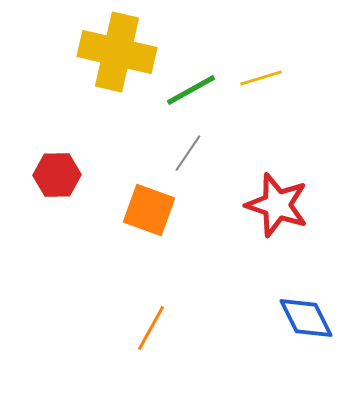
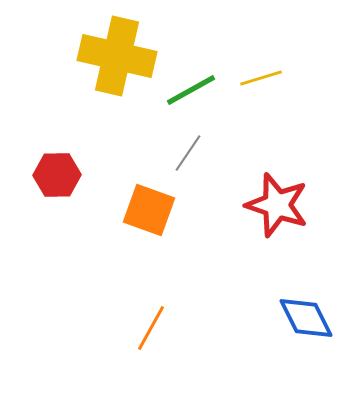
yellow cross: moved 4 px down
